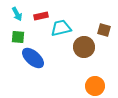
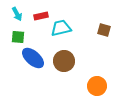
brown circle: moved 20 px left, 14 px down
orange circle: moved 2 px right
